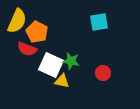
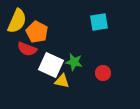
green star: moved 3 px right, 1 px down
